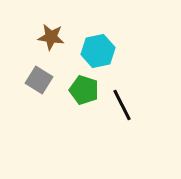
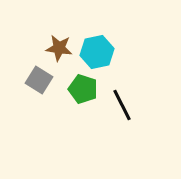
brown star: moved 8 px right, 11 px down
cyan hexagon: moved 1 px left, 1 px down
green pentagon: moved 1 px left, 1 px up
